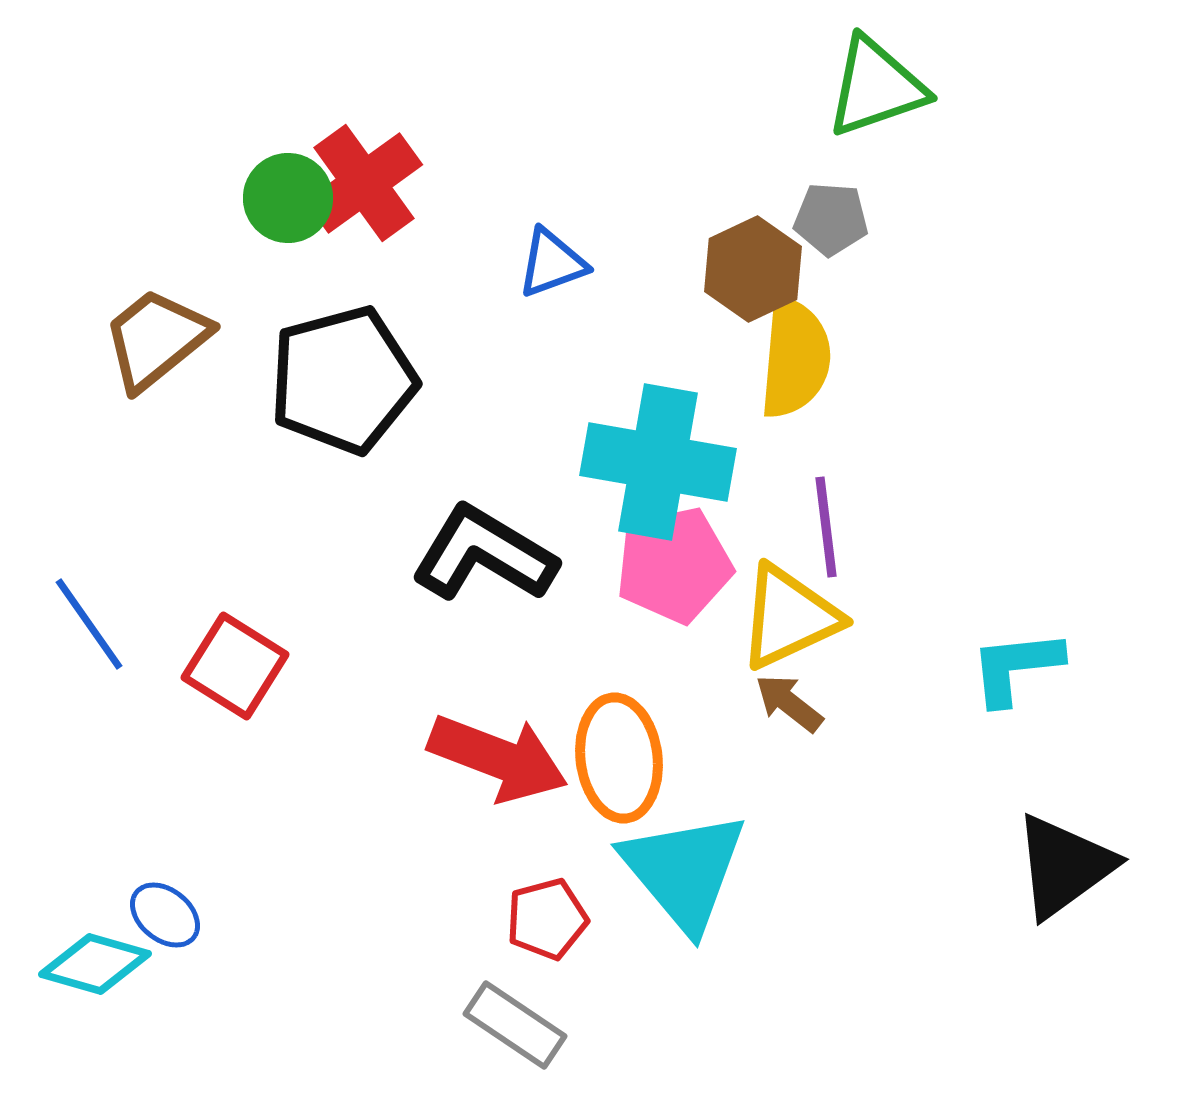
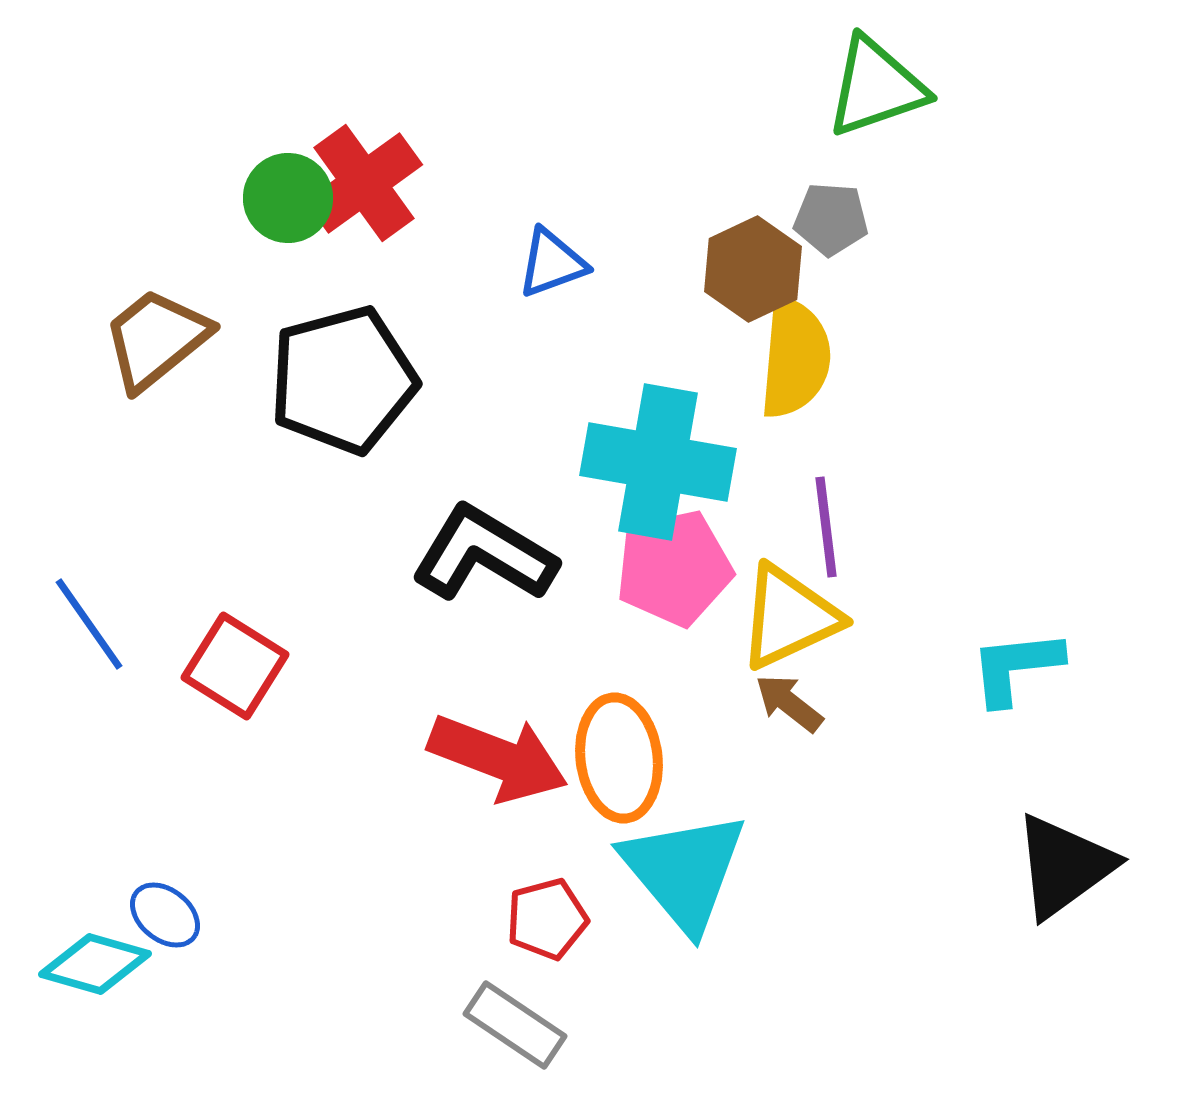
pink pentagon: moved 3 px down
